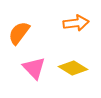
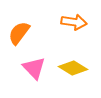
orange arrow: moved 2 px left, 1 px up; rotated 15 degrees clockwise
